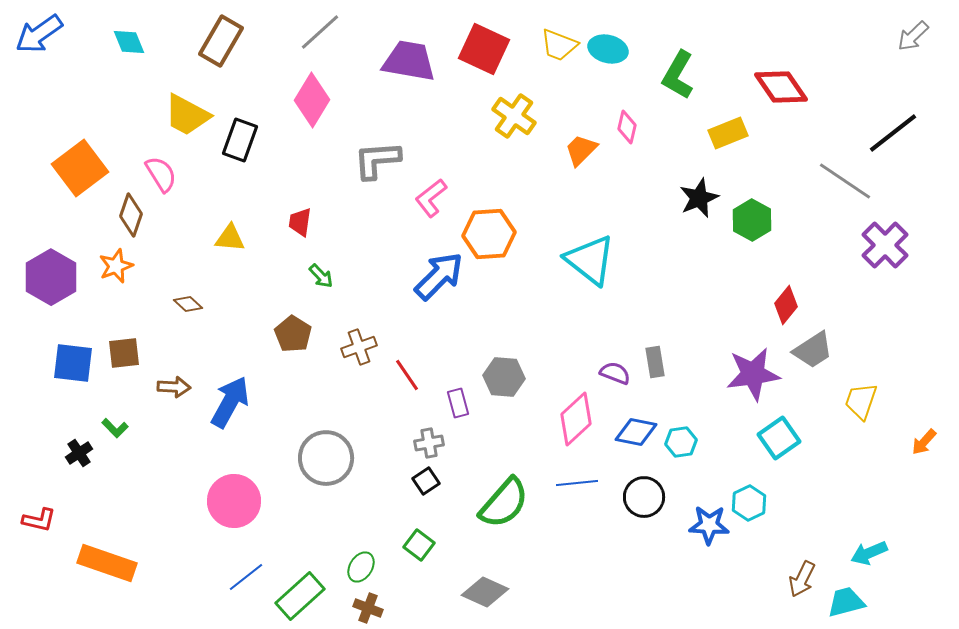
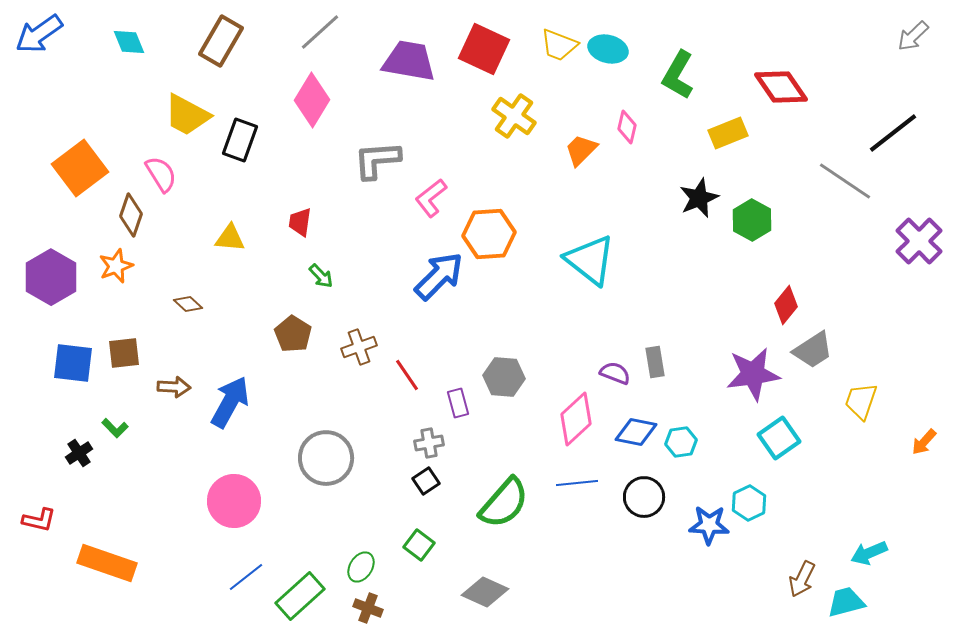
purple cross at (885, 245): moved 34 px right, 4 px up
